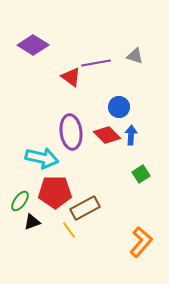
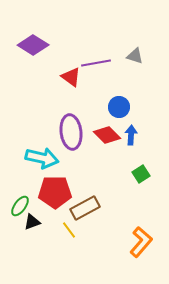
green ellipse: moved 5 px down
